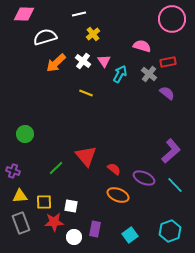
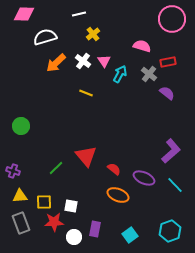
green circle: moved 4 px left, 8 px up
